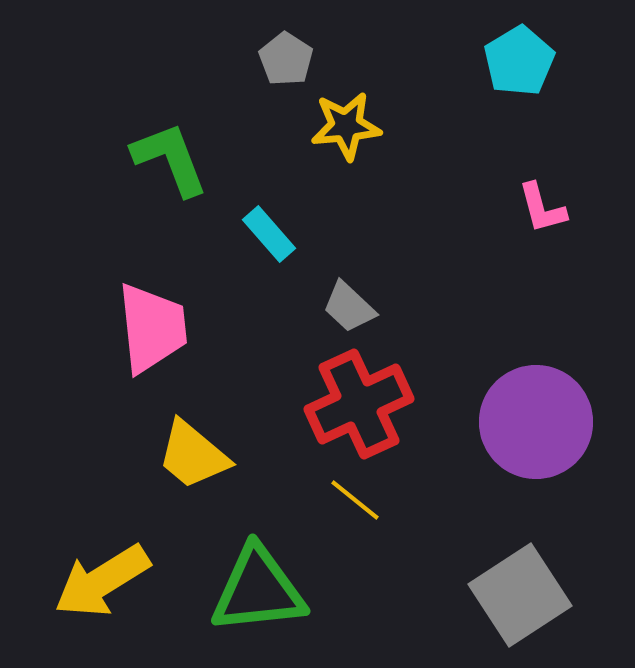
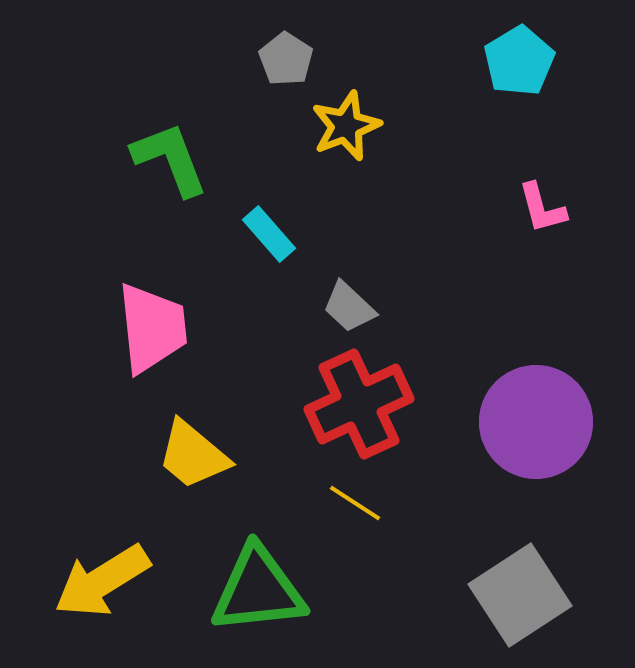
yellow star: rotated 16 degrees counterclockwise
yellow line: moved 3 px down; rotated 6 degrees counterclockwise
